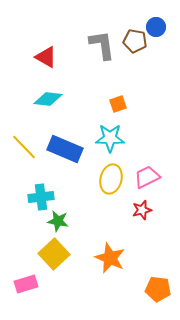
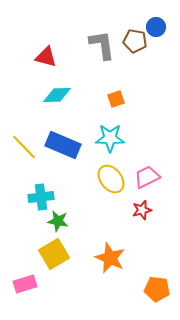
red triangle: rotated 15 degrees counterclockwise
cyan diamond: moved 9 px right, 4 px up; rotated 8 degrees counterclockwise
orange square: moved 2 px left, 5 px up
blue rectangle: moved 2 px left, 4 px up
yellow ellipse: rotated 52 degrees counterclockwise
yellow square: rotated 12 degrees clockwise
pink rectangle: moved 1 px left
orange pentagon: moved 1 px left
